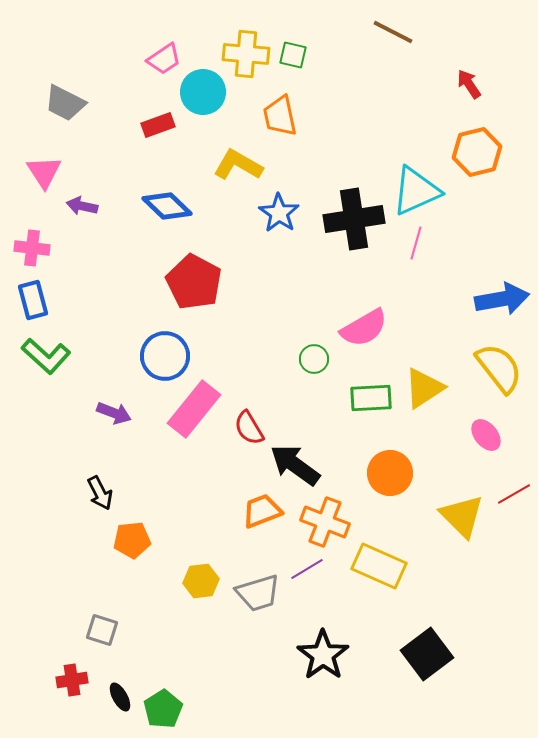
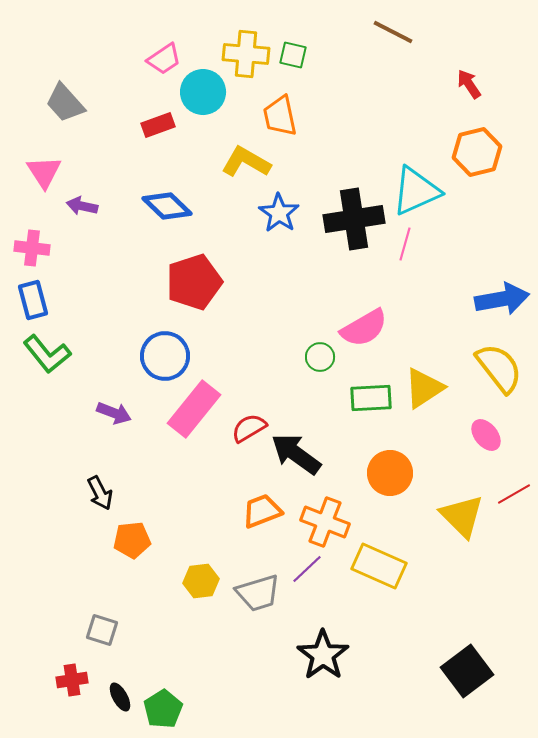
gray trapezoid at (65, 103): rotated 21 degrees clockwise
yellow L-shape at (238, 165): moved 8 px right, 3 px up
pink line at (416, 243): moved 11 px left, 1 px down
red pentagon at (194, 282): rotated 26 degrees clockwise
green L-shape at (46, 356): moved 1 px right, 2 px up; rotated 9 degrees clockwise
green circle at (314, 359): moved 6 px right, 2 px up
red semicircle at (249, 428): rotated 90 degrees clockwise
black arrow at (295, 465): moved 1 px right, 11 px up
purple line at (307, 569): rotated 12 degrees counterclockwise
black square at (427, 654): moved 40 px right, 17 px down
